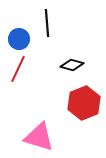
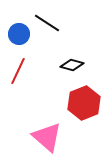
black line: rotated 52 degrees counterclockwise
blue circle: moved 5 px up
red line: moved 2 px down
pink triangle: moved 8 px right; rotated 24 degrees clockwise
